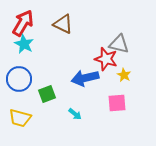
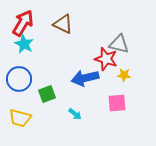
yellow star: rotated 24 degrees counterclockwise
